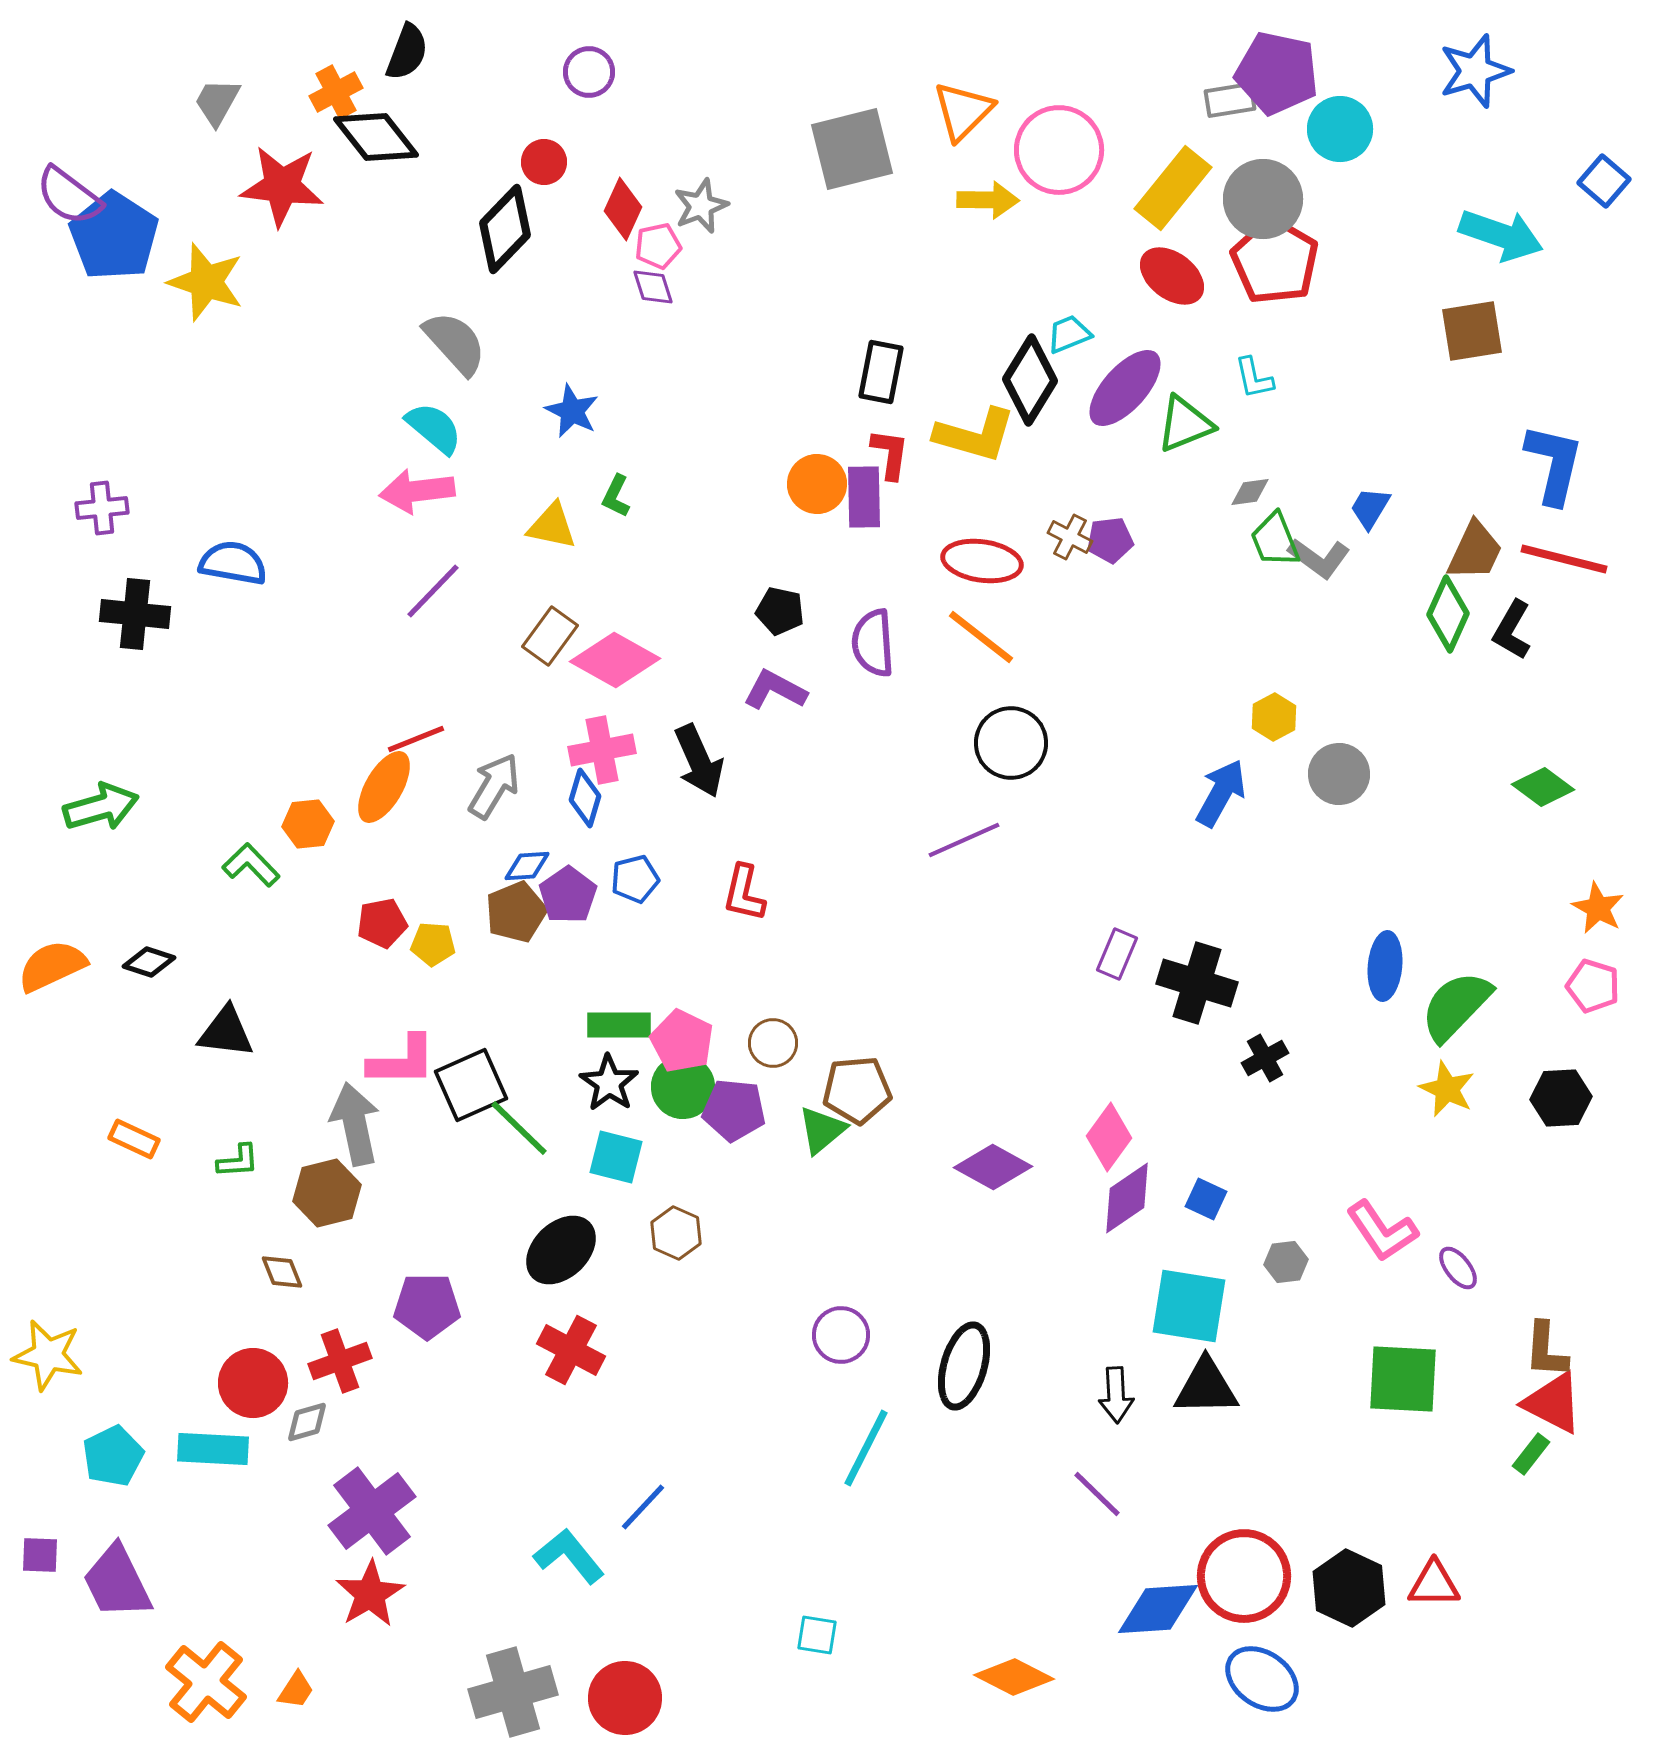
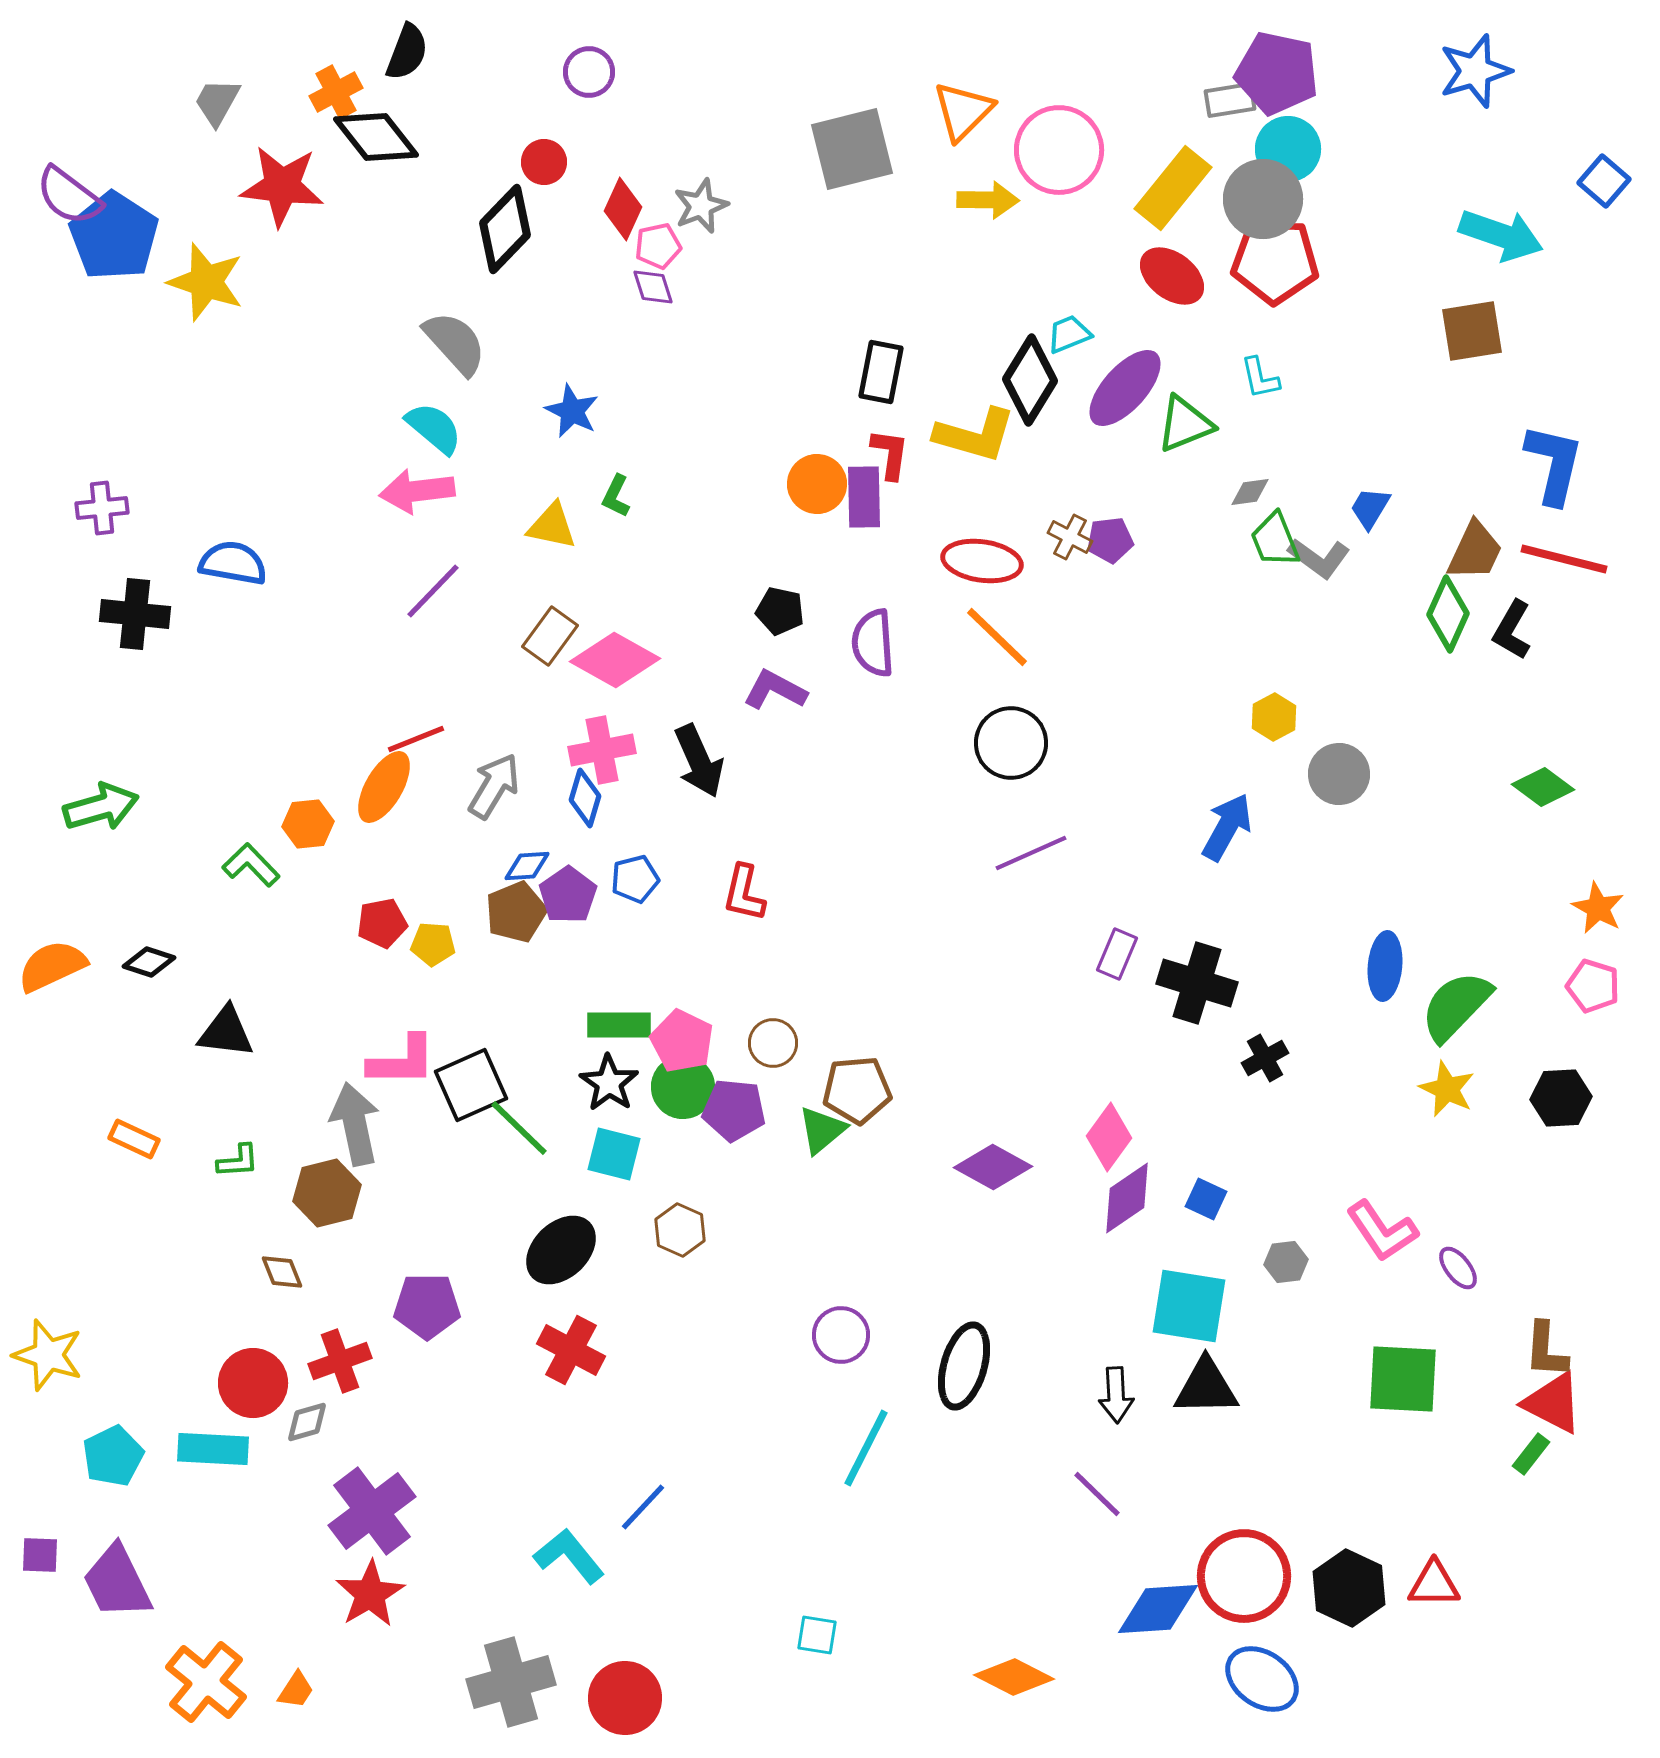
cyan circle at (1340, 129): moved 52 px left, 20 px down
red pentagon at (1275, 261): rotated 28 degrees counterclockwise
cyan L-shape at (1254, 378): moved 6 px right
orange line at (981, 637): moved 16 px right; rotated 6 degrees clockwise
blue arrow at (1221, 793): moved 6 px right, 34 px down
purple line at (964, 840): moved 67 px right, 13 px down
cyan square at (616, 1157): moved 2 px left, 3 px up
brown hexagon at (676, 1233): moved 4 px right, 3 px up
yellow star at (48, 1355): rotated 6 degrees clockwise
gray cross at (513, 1692): moved 2 px left, 10 px up
